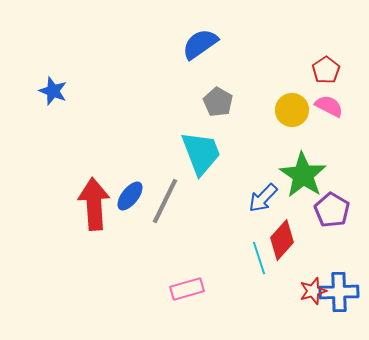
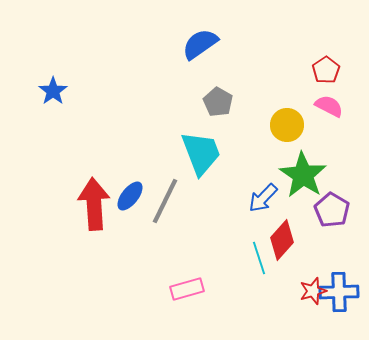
blue star: rotated 16 degrees clockwise
yellow circle: moved 5 px left, 15 px down
